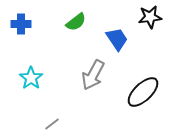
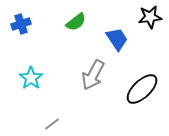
blue cross: rotated 18 degrees counterclockwise
black ellipse: moved 1 px left, 3 px up
